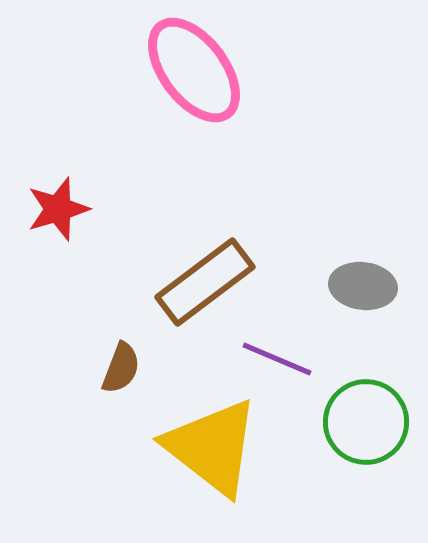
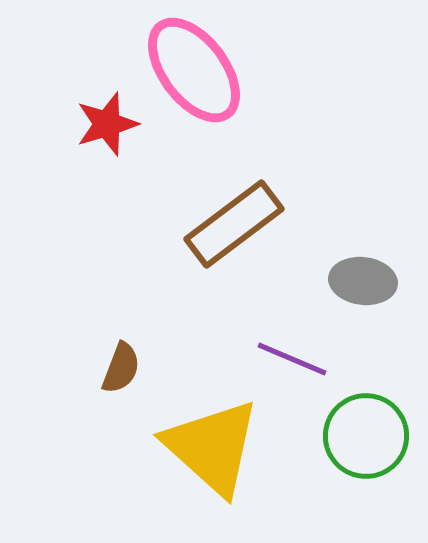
red star: moved 49 px right, 85 px up
brown rectangle: moved 29 px right, 58 px up
gray ellipse: moved 5 px up
purple line: moved 15 px right
green circle: moved 14 px down
yellow triangle: rotated 4 degrees clockwise
